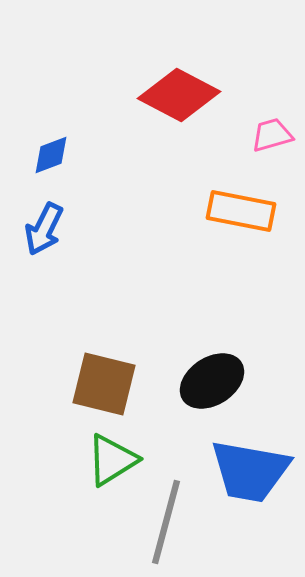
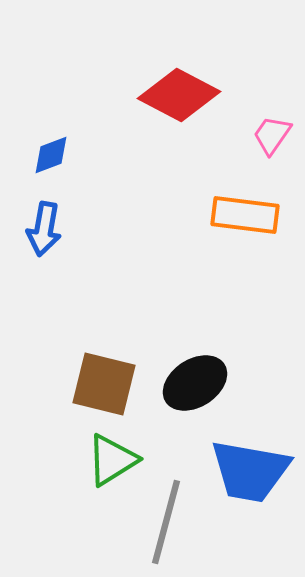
pink trapezoid: rotated 39 degrees counterclockwise
orange rectangle: moved 4 px right, 4 px down; rotated 4 degrees counterclockwise
blue arrow: rotated 16 degrees counterclockwise
black ellipse: moved 17 px left, 2 px down
